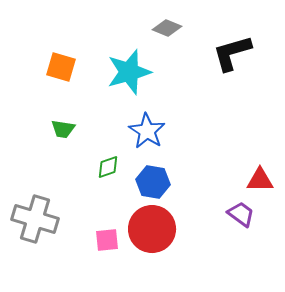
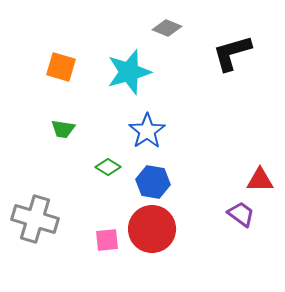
blue star: rotated 6 degrees clockwise
green diamond: rotated 50 degrees clockwise
